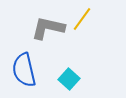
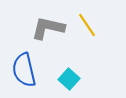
yellow line: moved 5 px right, 6 px down; rotated 70 degrees counterclockwise
